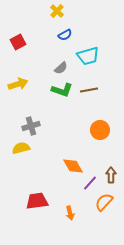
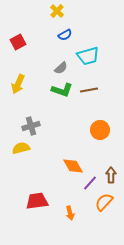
yellow arrow: rotated 132 degrees clockwise
